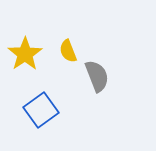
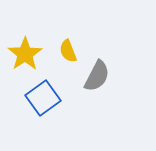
gray semicircle: rotated 48 degrees clockwise
blue square: moved 2 px right, 12 px up
